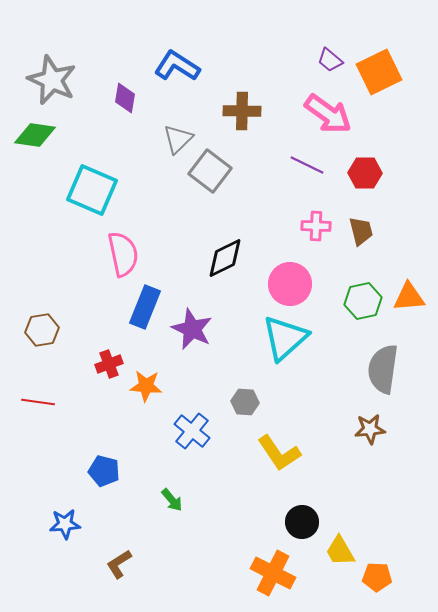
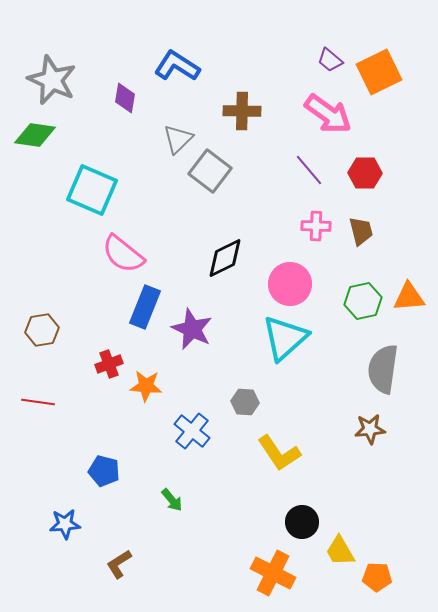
purple line: moved 2 px right, 5 px down; rotated 24 degrees clockwise
pink semicircle: rotated 141 degrees clockwise
